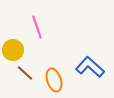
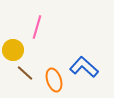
pink line: rotated 35 degrees clockwise
blue L-shape: moved 6 px left
